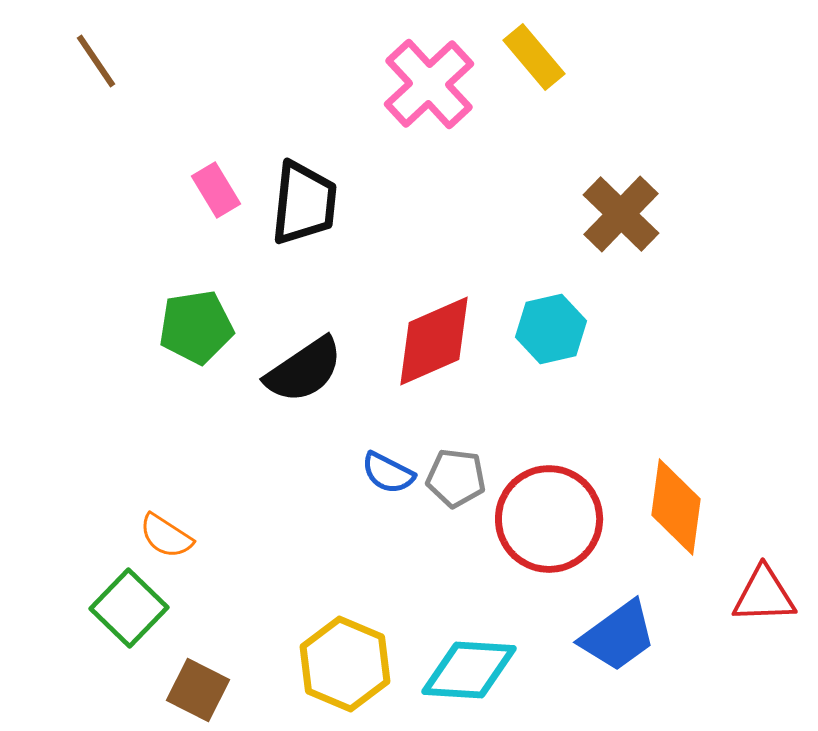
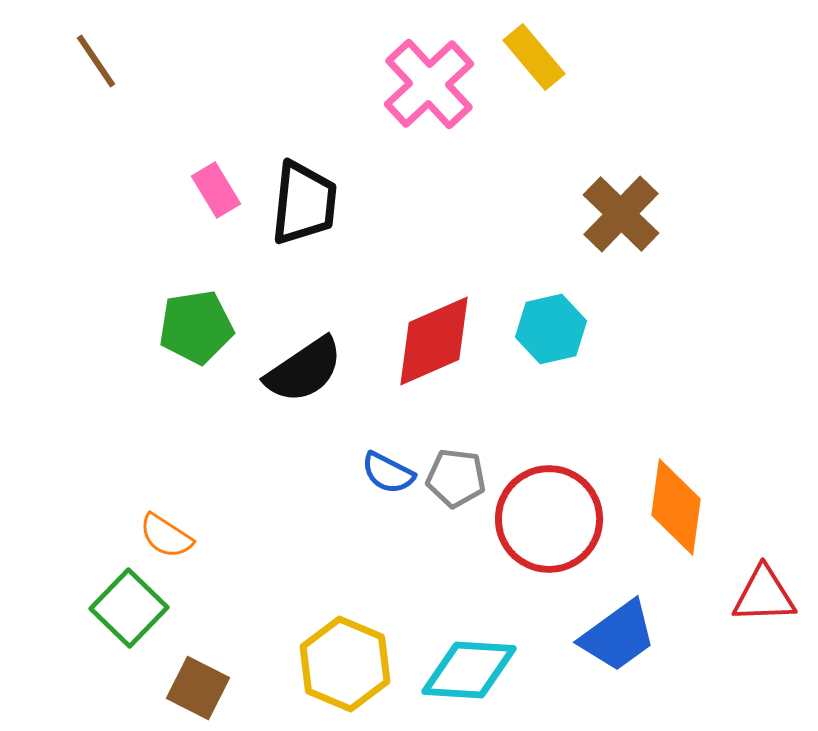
brown square: moved 2 px up
